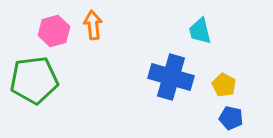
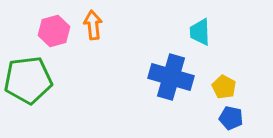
cyan trapezoid: moved 1 px down; rotated 12 degrees clockwise
green pentagon: moved 6 px left
yellow pentagon: moved 2 px down
